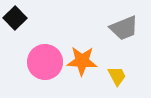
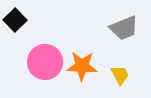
black square: moved 2 px down
orange star: moved 5 px down
yellow trapezoid: moved 3 px right, 1 px up
